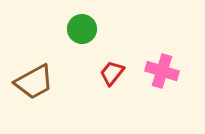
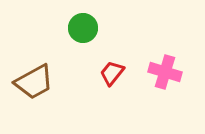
green circle: moved 1 px right, 1 px up
pink cross: moved 3 px right, 1 px down
